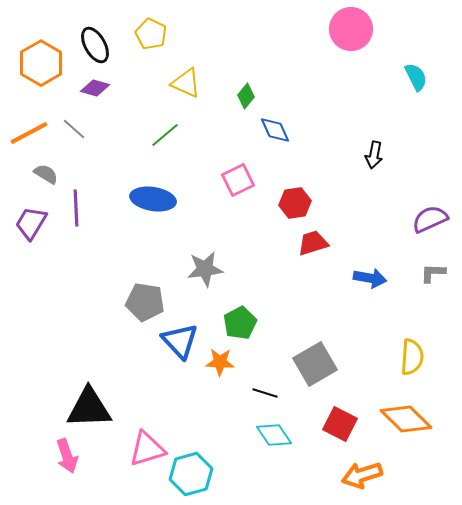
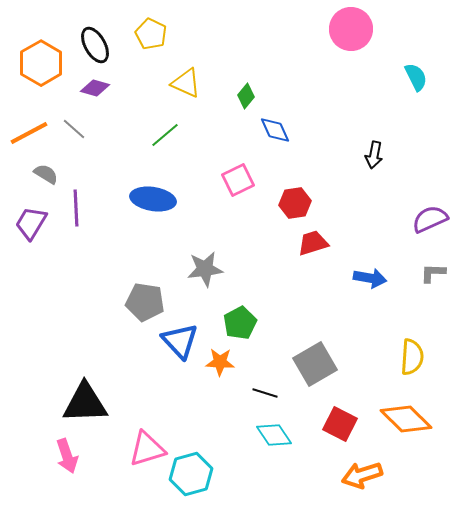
black triangle: moved 4 px left, 5 px up
